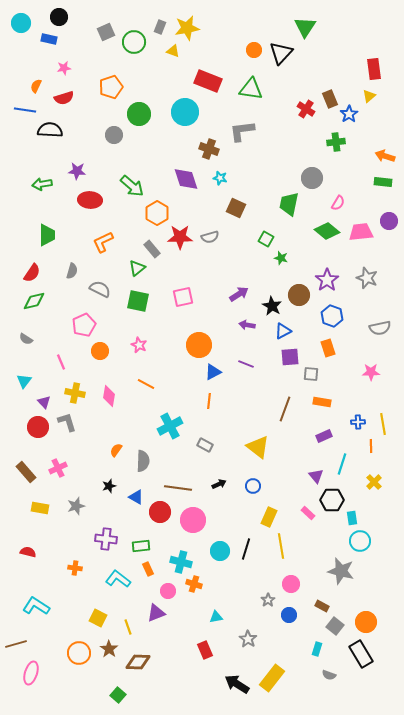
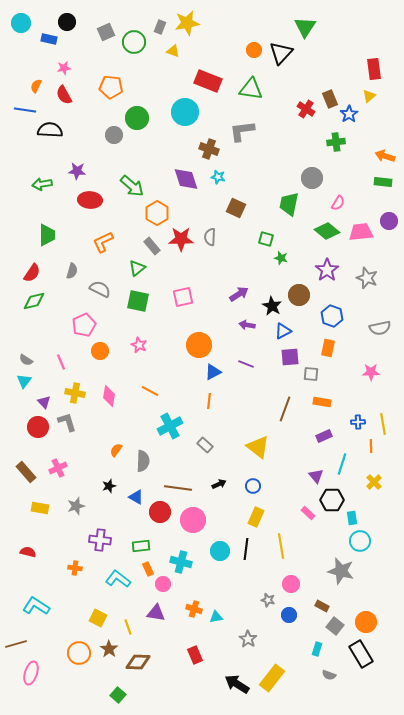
black circle at (59, 17): moved 8 px right, 5 px down
yellow star at (187, 28): moved 5 px up
orange pentagon at (111, 87): rotated 25 degrees clockwise
red semicircle at (64, 98): moved 3 px up; rotated 78 degrees clockwise
green circle at (139, 114): moved 2 px left, 4 px down
cyan star at (220, 178): moved 2 px left, 1 px up
red star at (180, 237): moved 1 px right, 2 px down
gray semicircle at (210, 237): rotated 108 degrees clockwise
green square at (266, 239): rotated 14 degrees counterclockwise
gray rectangle at (152, 249): moved 3 px up
purple star at (327, 280): moved 10 px up
gray semicircle at (26, 339): moved 21 px down
orange rectangle at (328, 348): rotated 30 degrees clockwise
orange line at (146, 384): moved 4 px right, 7 px down
gray rectangle at (205, 445): rotated 14 degrees clockwise
yellow rectangle at (269, 517): moved 13 px left
purple cross at (106, 539): moved 6 px left, 1 px down
black line at (246, 549): rotated 10 degrees counterclockwise
orange cross at (194, 584): moved 25 px down
pink circle at (168, 591): moved 5 px left, 7 px up
gray star at (268, 600): rotated 24 degrees counterclockwise
purple triangle at (156, 613): rotated 30 degrees clockwise
red rectangle at (205, 650): moved 10 px left, 5 px down
